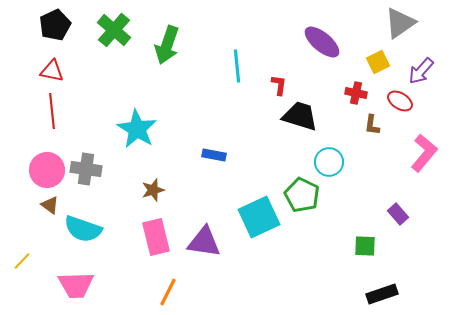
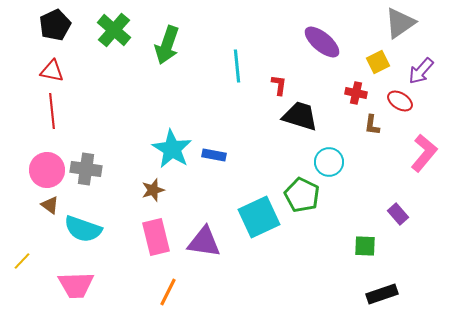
cyan star: moved 35 px right, 20 px down
